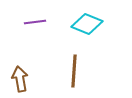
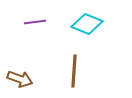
brown arrow: rotated 120 degrees clockwise
